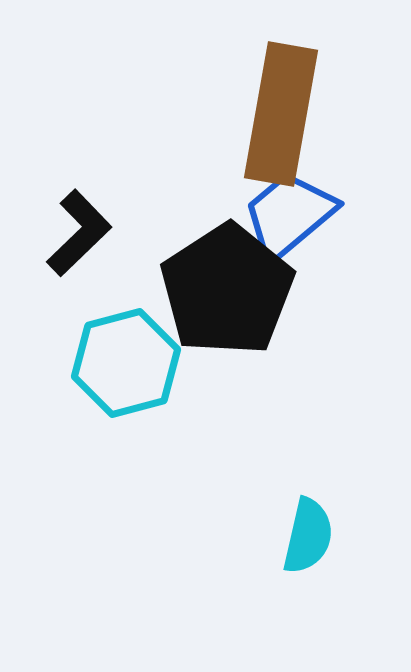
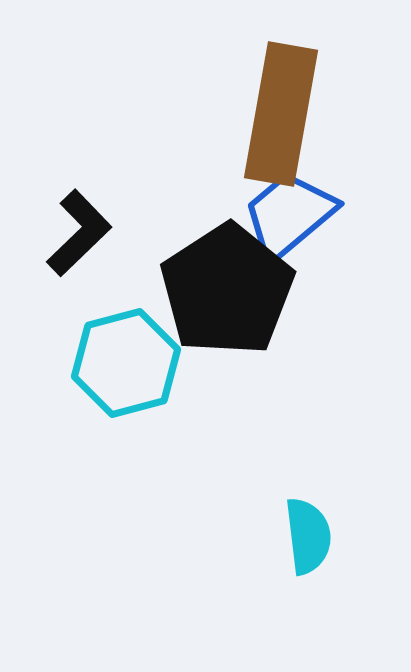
cyan semicircle: rotated 20 degrees counterclockwise
